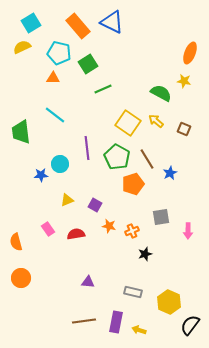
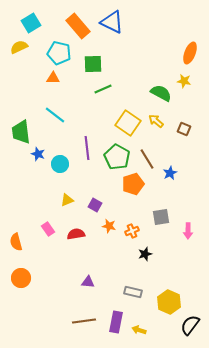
yellow semicircle at (22, 47): moved 3 px left
green square at (88, 64): moved 5 px right; rotated 30 degrees clockwise
blue star at (41, 175): moved 3 px left, 21 px up; rotated 24 degrees clockwise
